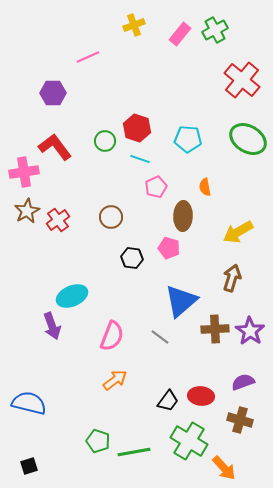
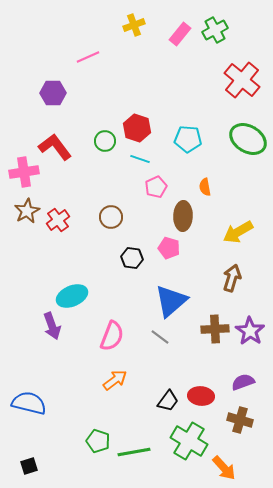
blue triangle at (181, 301): moved 10 px left
